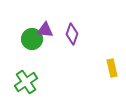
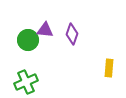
green circle: moved 4 px left, 1 px down
yellow rectangle: moved 3 px left; rotated 18 degrees clockwise
green cross: rotated 10 degrees clockwise
